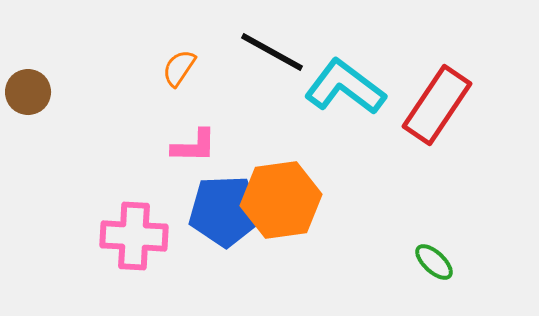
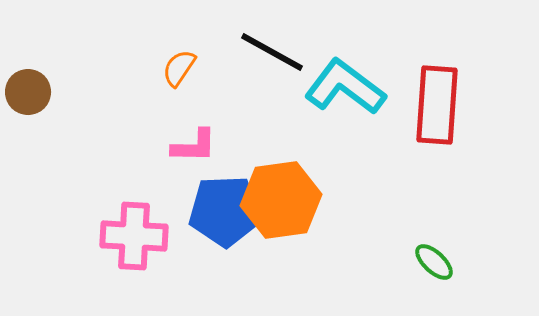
red rectangle: rotated 30 degrees counterclockwise
